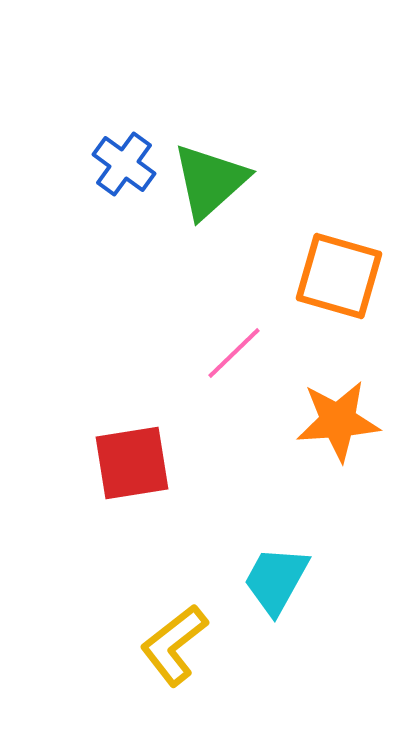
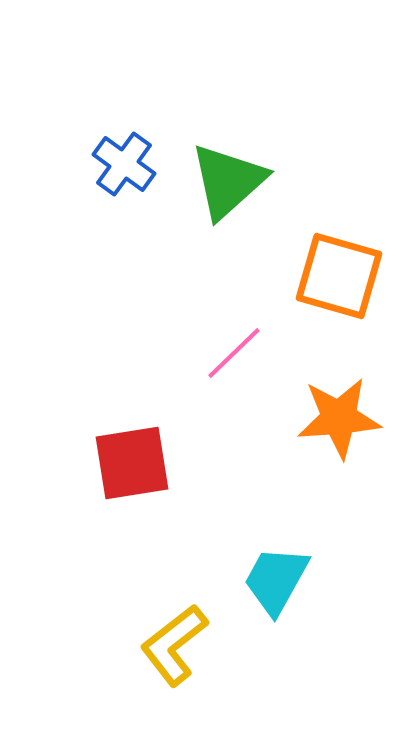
green triangle: moved 18 px right
orange star: moved 1 px right, 3 px up
